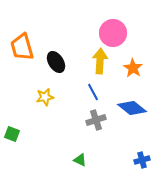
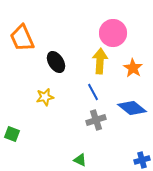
orange trapezoid: moved 9 px up; rotated 8 degrees counterclockwise
